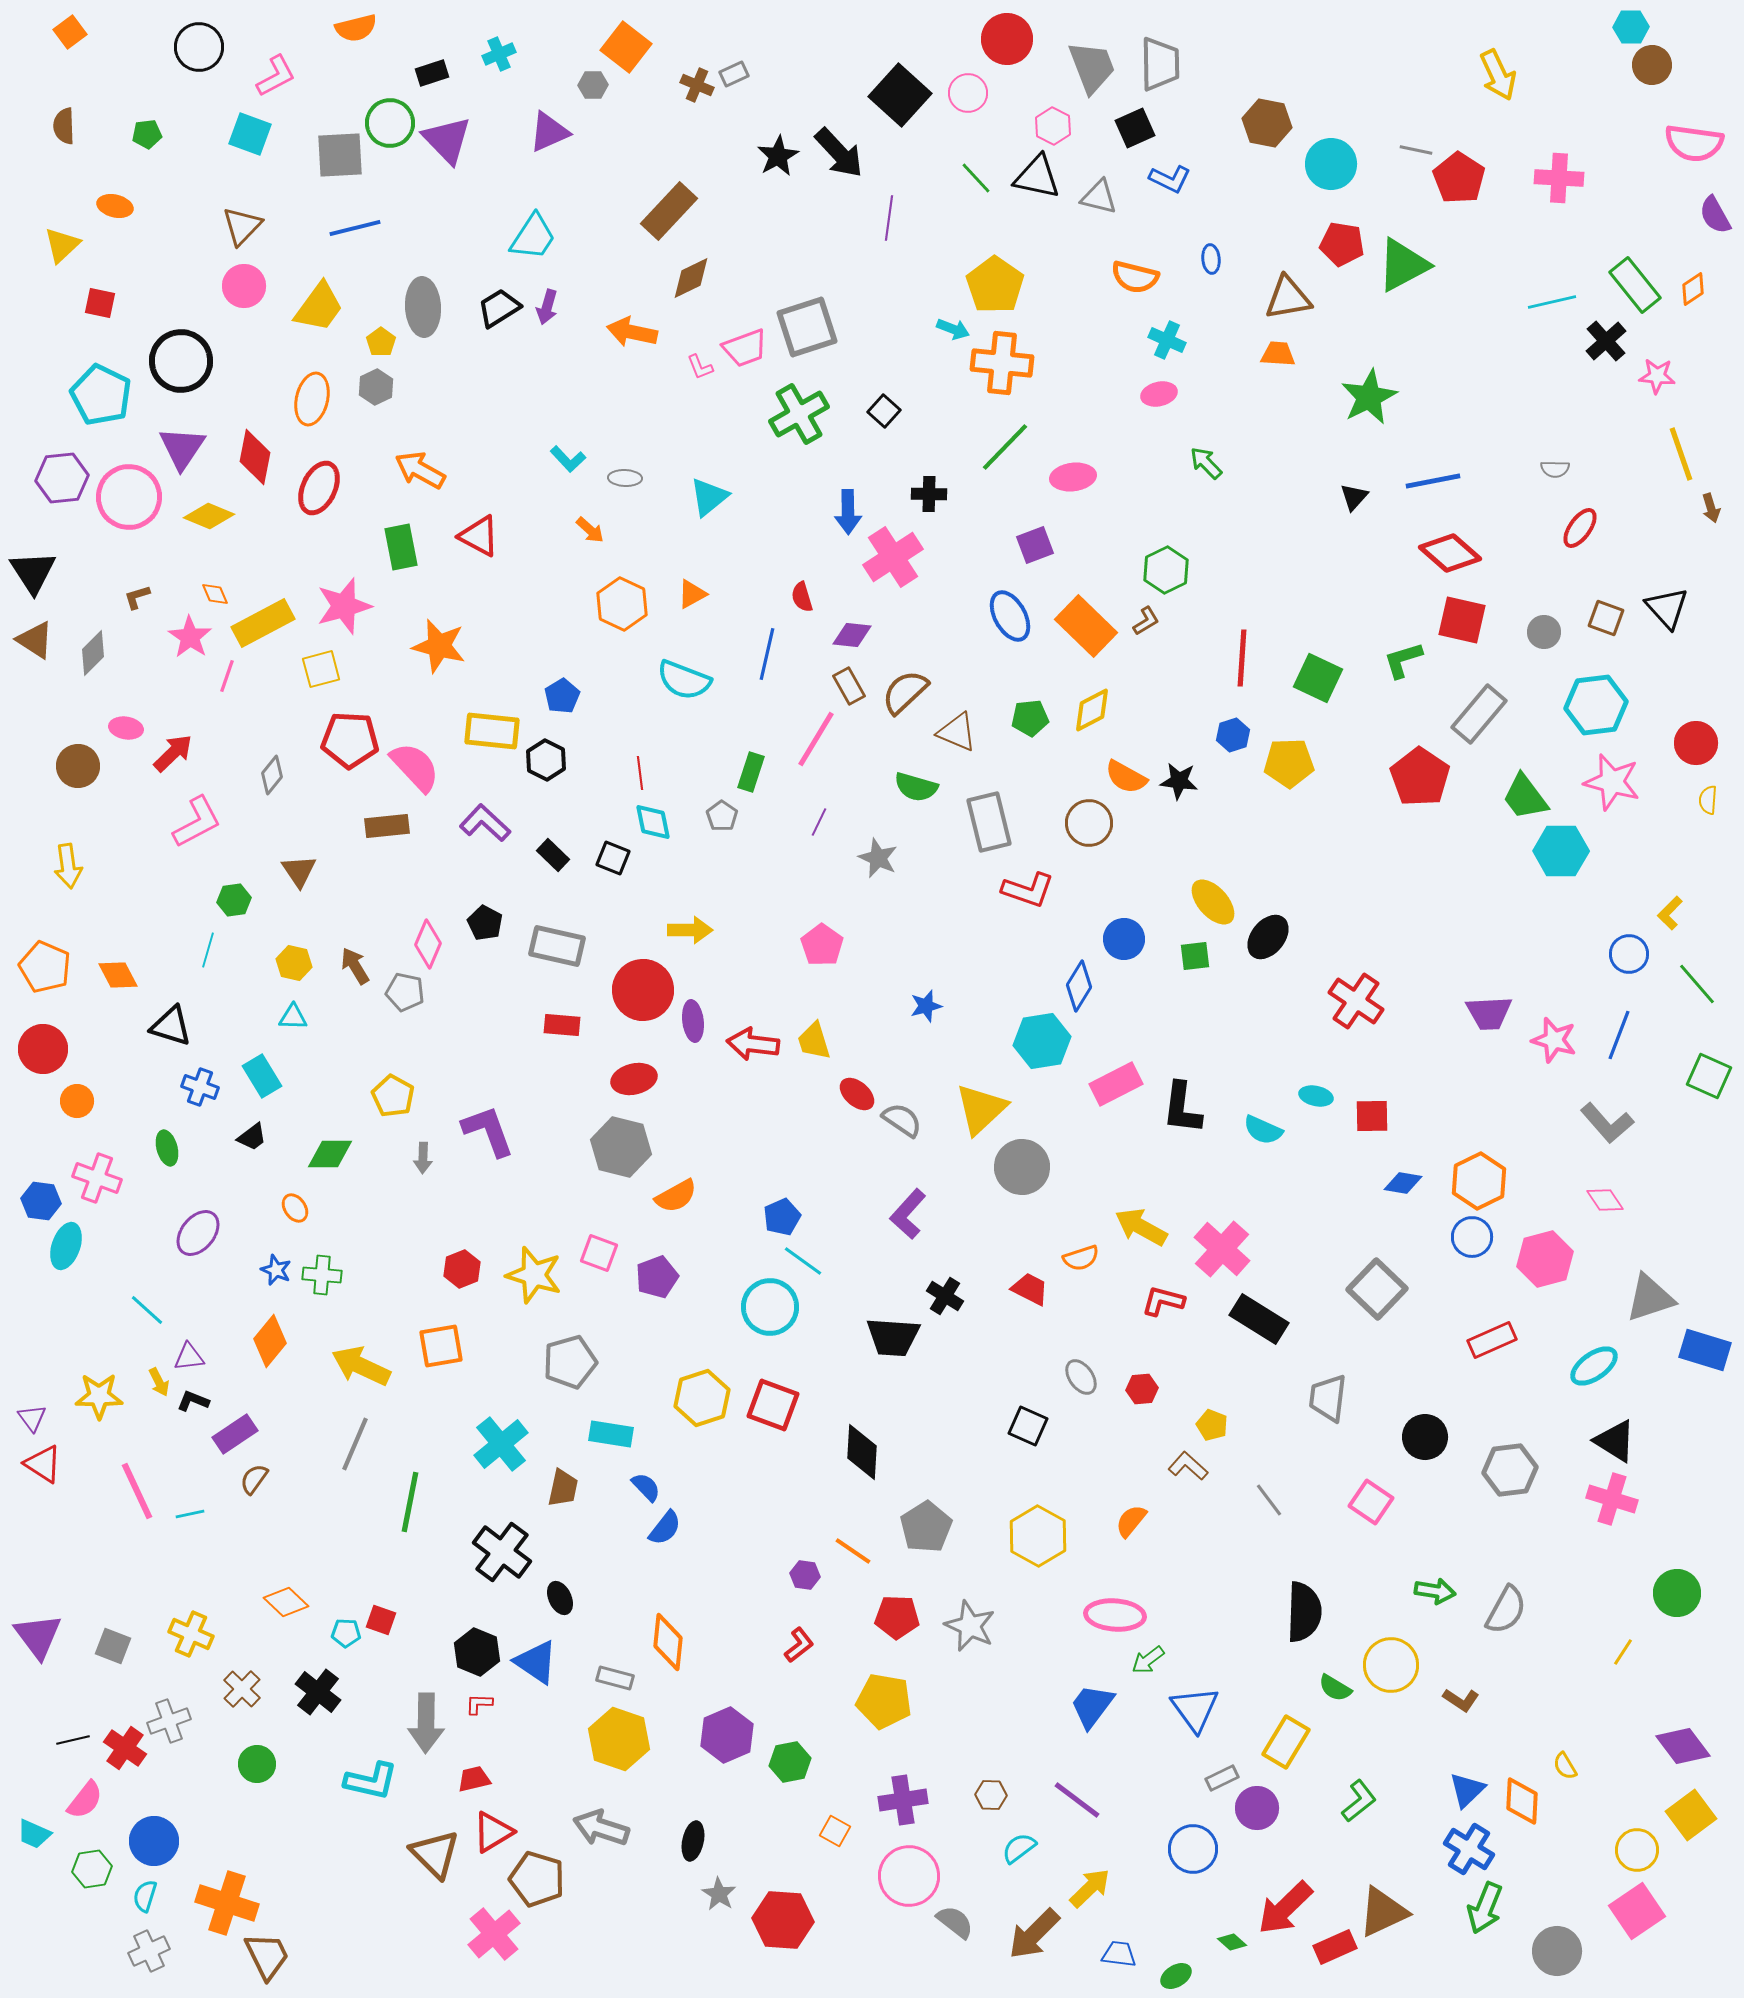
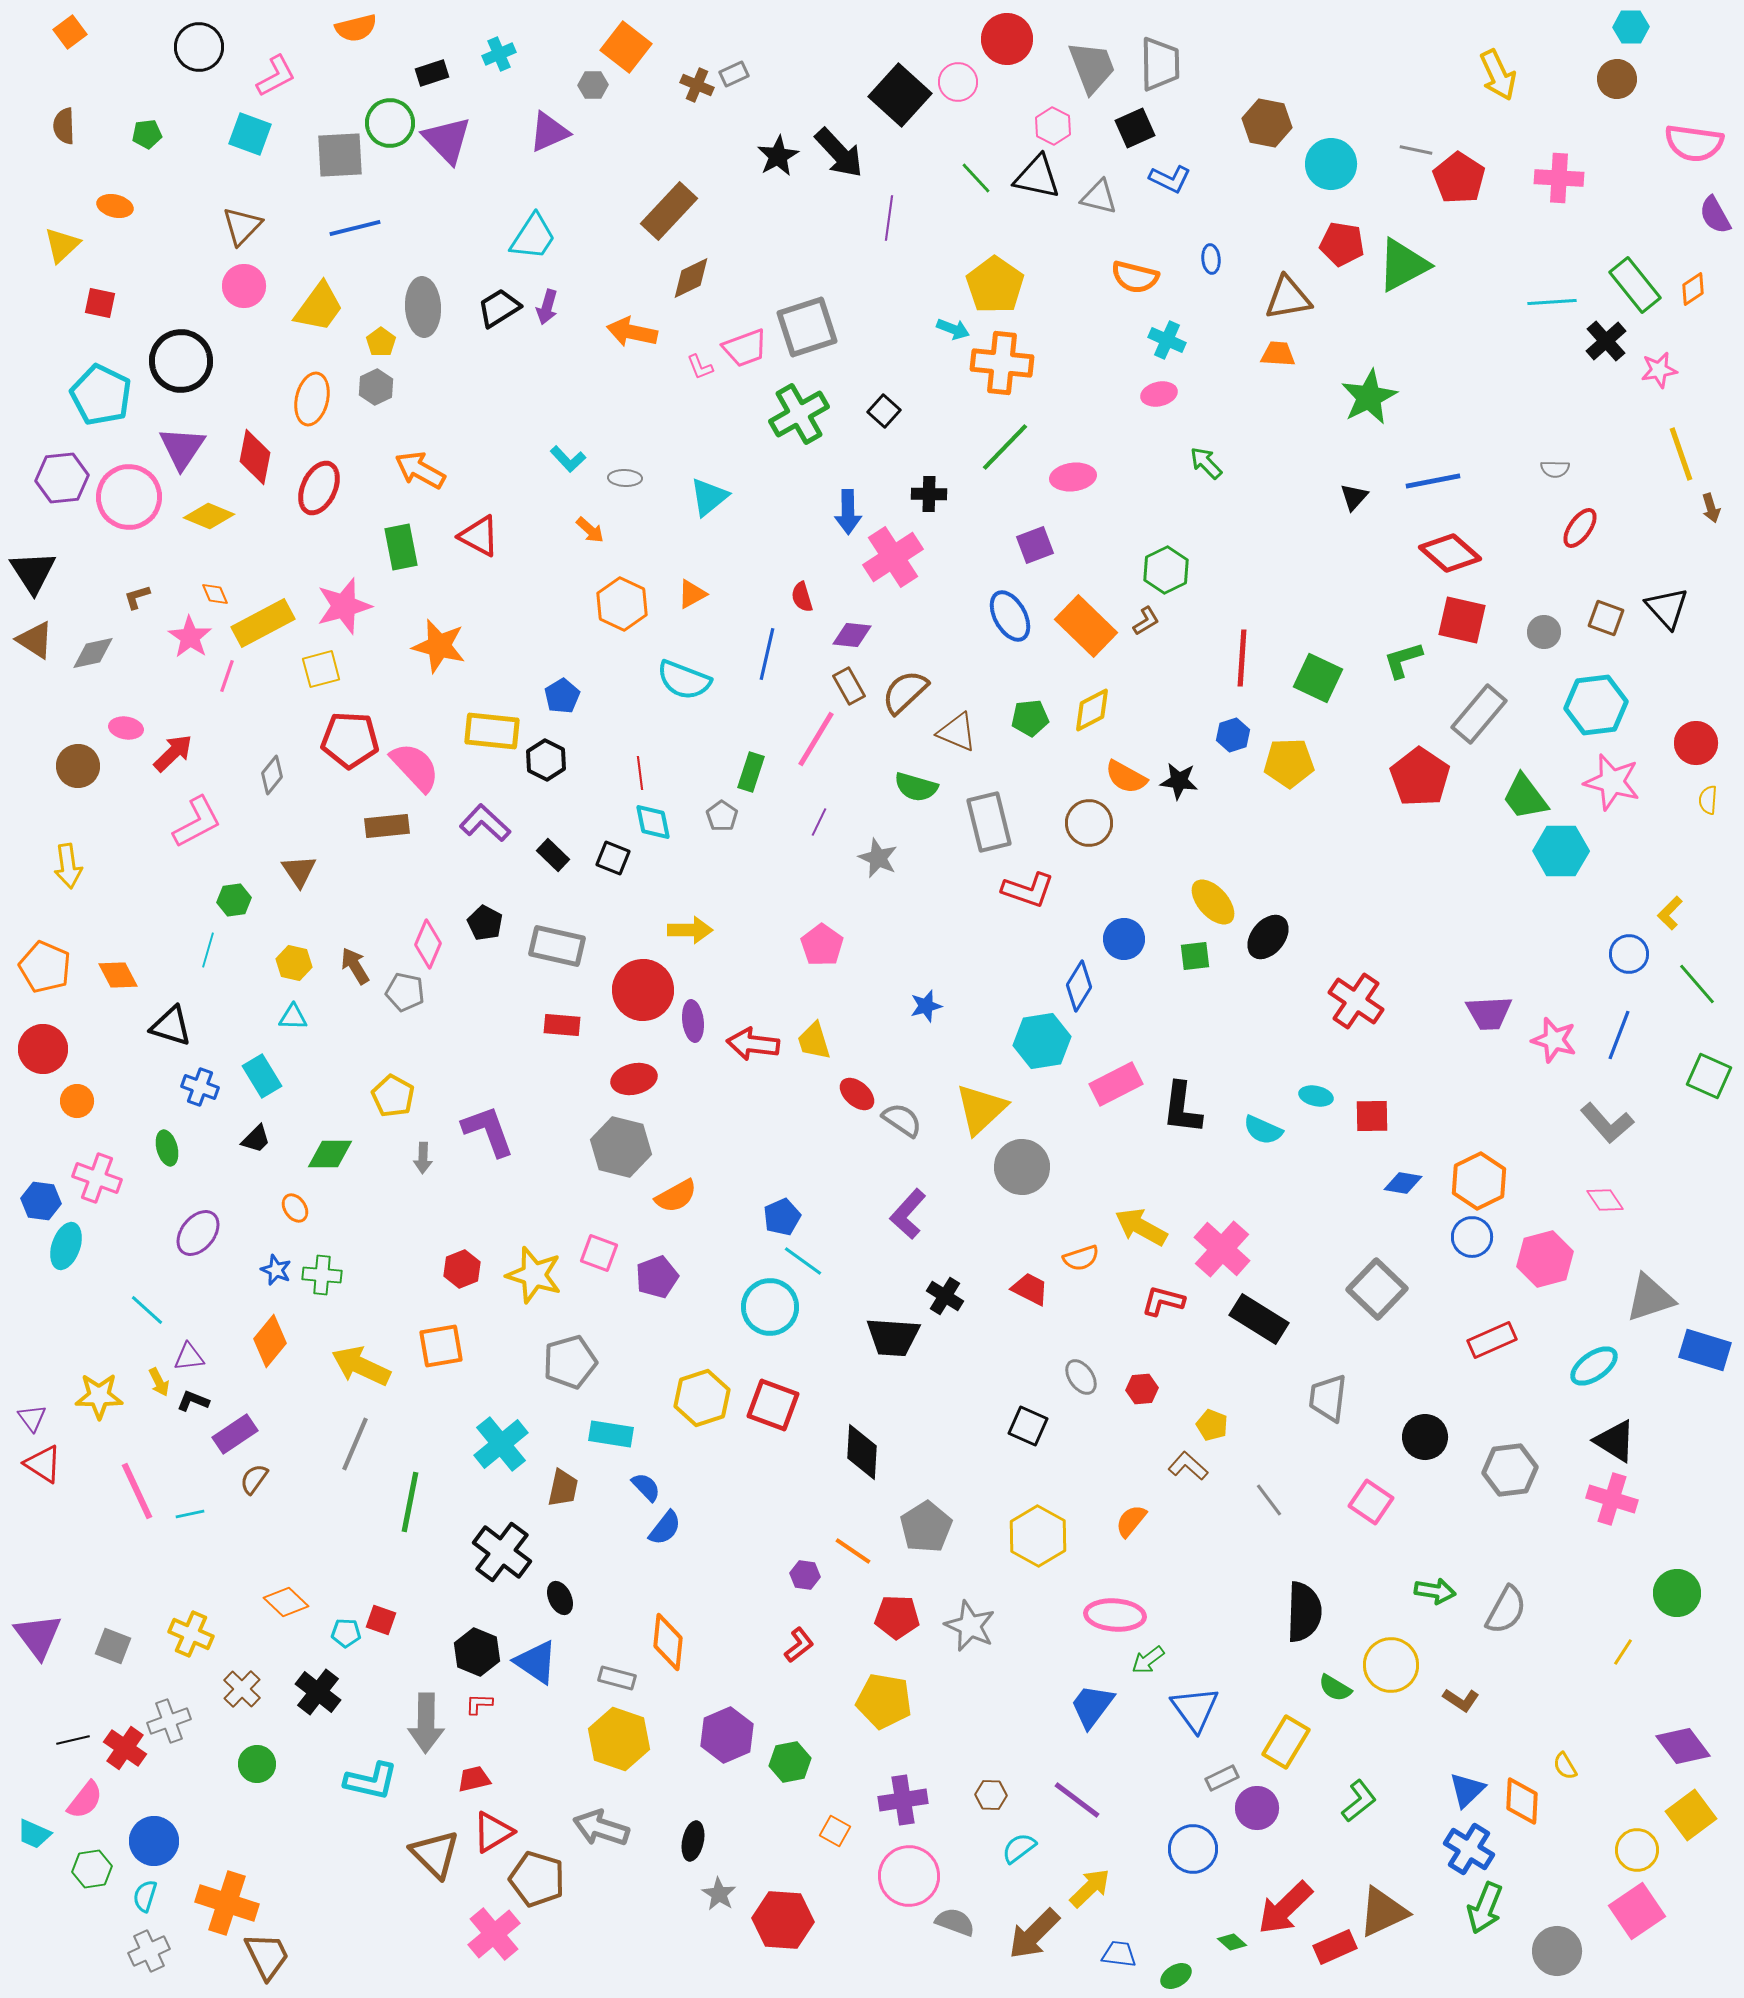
brown circle at (1652, 65): moved 35 px left, 14 px down
pink circle at (968, 93): moved 10 px left, 11 px up
cyan line at (1552, 302): rotated 9 degrees clockwise
pink star at (1657, 376): moved 2 px right, 6 px up; rotated 15 degrees counterclockwise
gray diamond at (93, 653): rotated 33 degrees clockwise
black trapezoid at (252, 1137): moved 4 px right, 2 px down; rotated 8 degrees counterclockwise
gray rectangle at (615, 1678): moved 2 px right
gray semicircle at (955, 1922): rotated 18 degrees counterclockwise
